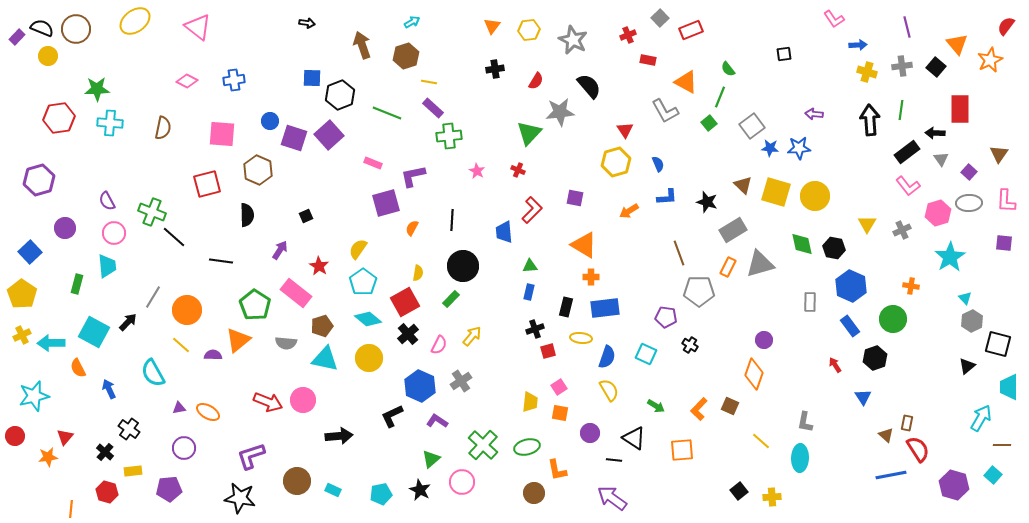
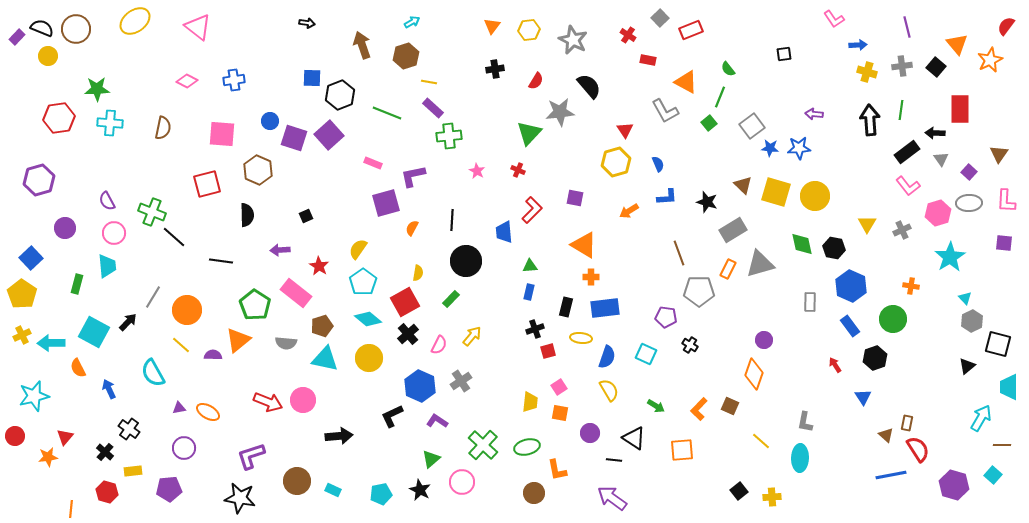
red cross at (628, 35): rotated 35 degrees counterclockwise
purple arrow at (280, 250): rotated 126 degrees counterclockwise
blue square at (30, 252): moved 1 px right, 6 px down
black circle at (463, 266): moved 3 px right, 5 px up
orange rectangle at (728, 267): moved 2 px down
